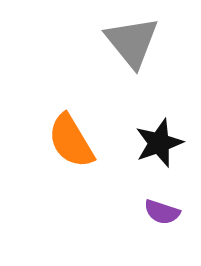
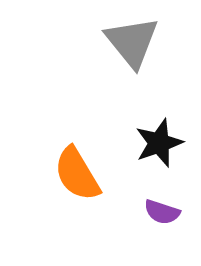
orange semicircle: moved 6 px right, 33 px down
